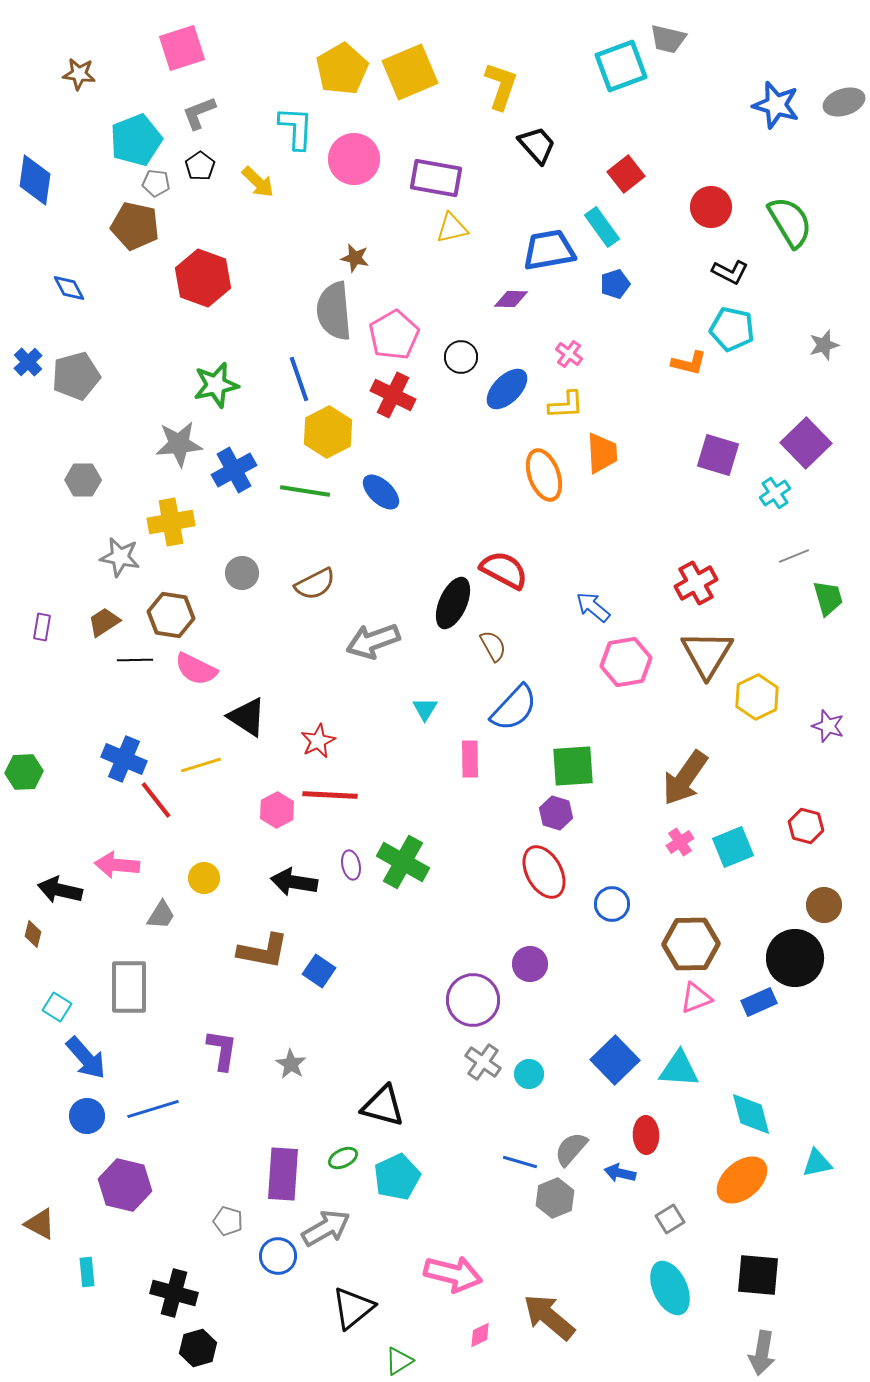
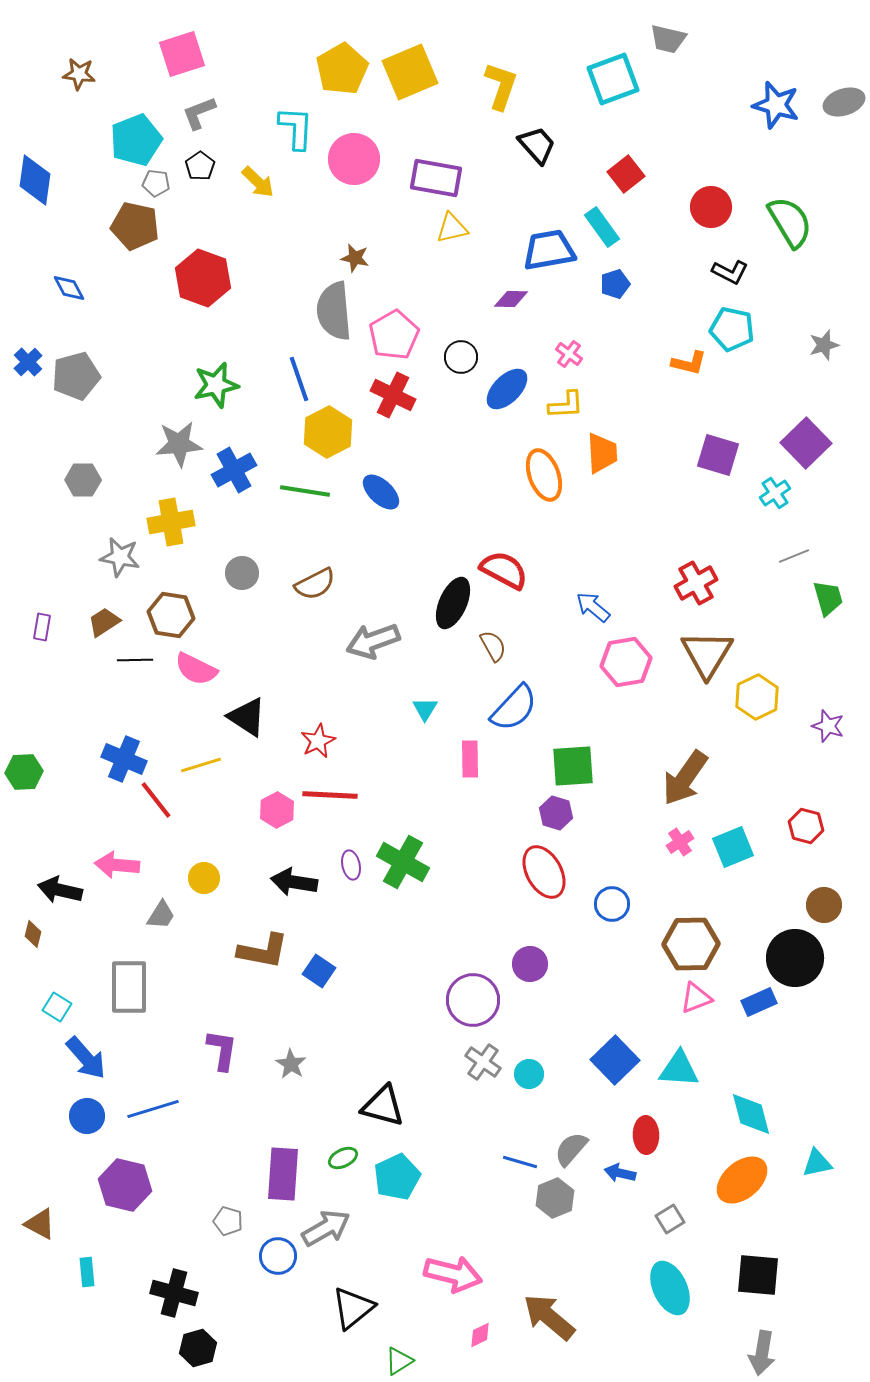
pink square at (182, 48): moved 6 px down
cyan square at (621, 66): moved 8 px left, 13 px down
